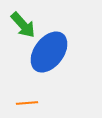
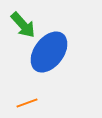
orange line: rotated 15 degrees counterclockwise
